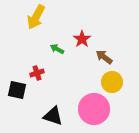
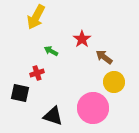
green arrow: moved 6 px left, 2 px down
yellow circle: moved 2 px right
black square: moved 3 px right, 3 px down
pink circle: moved 1 px left, 1 px up
